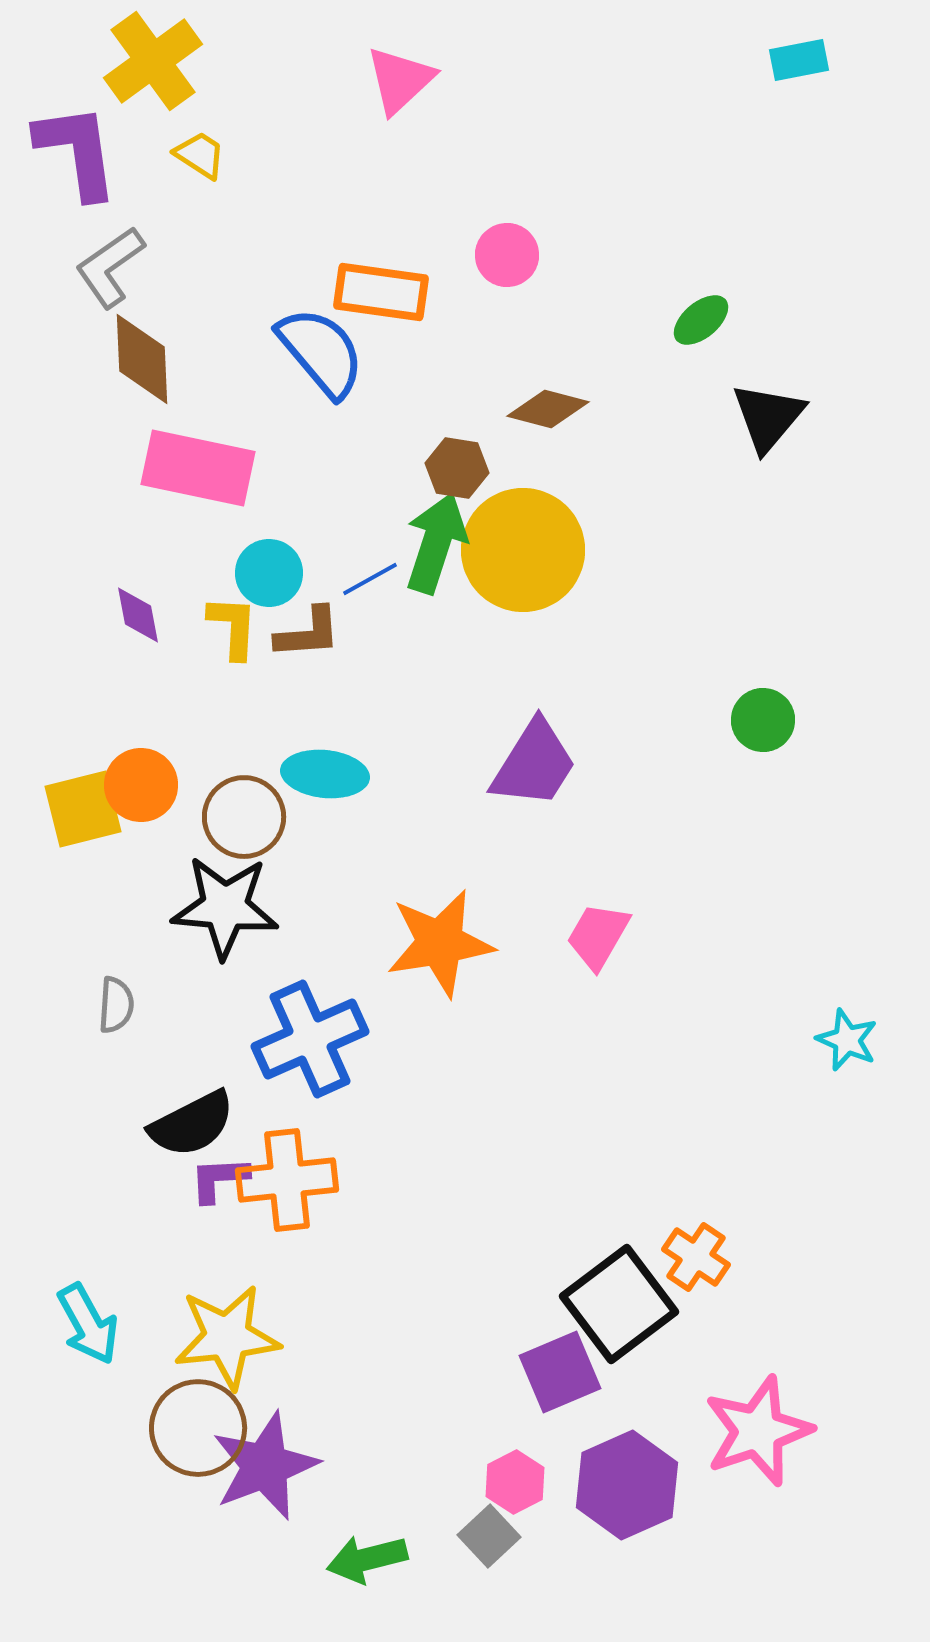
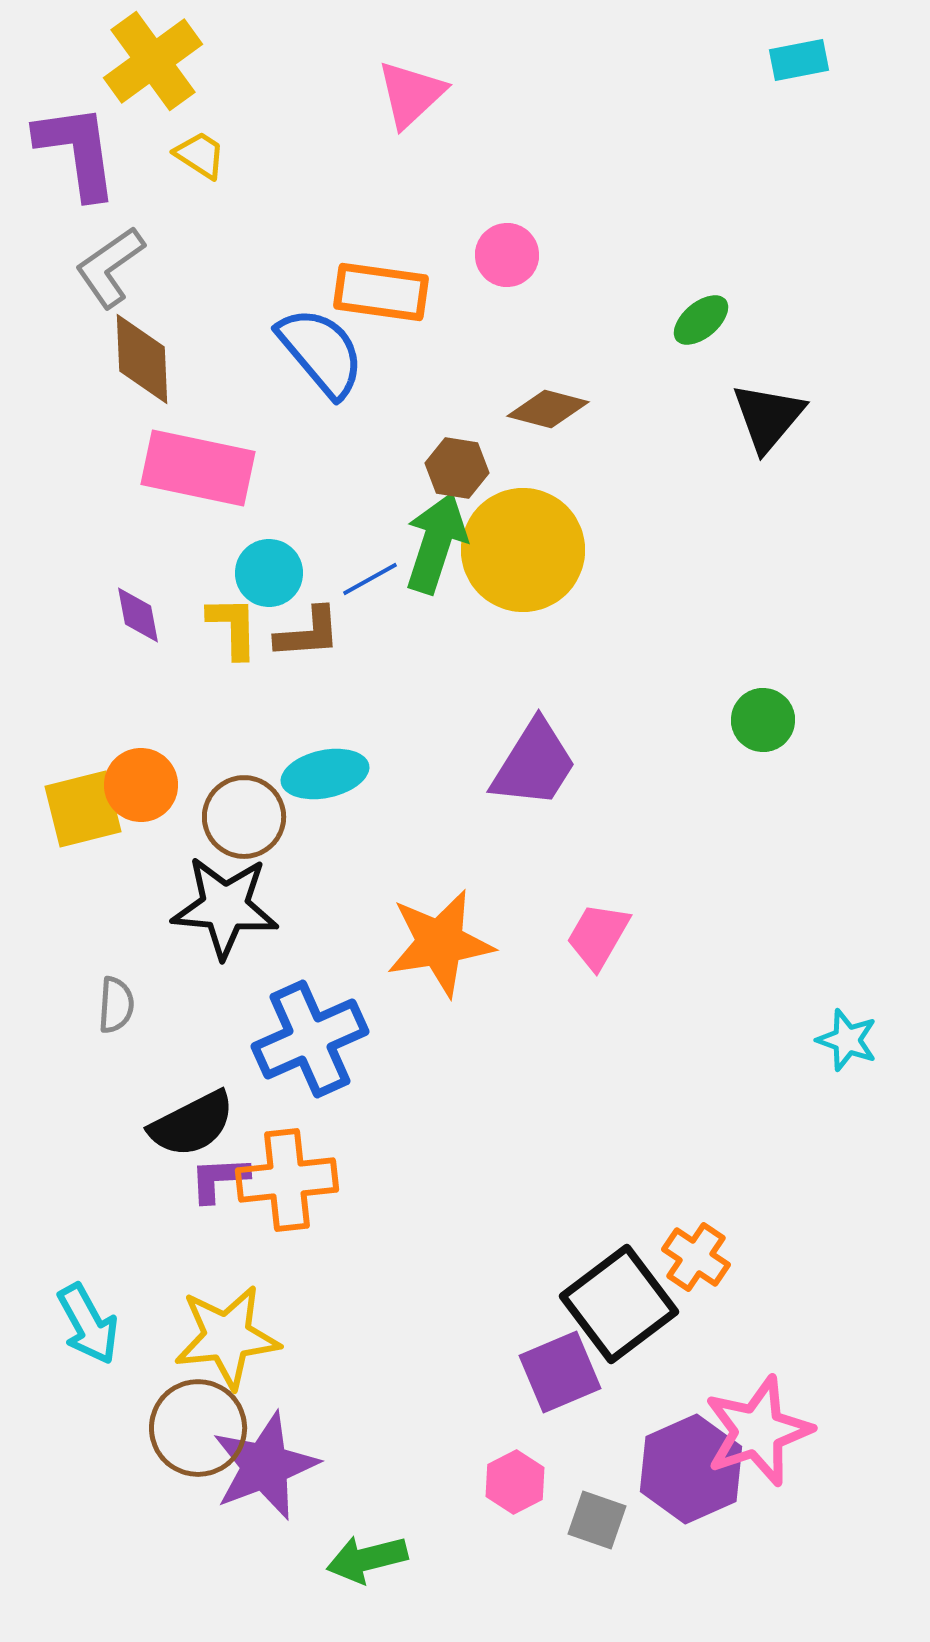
pink triangle at (400, 80): moved 11 px right, 14 px down
yellow L-shape at (233, 627): rotated 4 degrees counterclockwise
cyan ellipse at (325, 774): rotated 18 degrees counterclockwise
cyan star at (847, 1040): rotated 4 degrees counterclockwise
purple hexagon at (627, 1485): moved 64 px right, 16 px up
gray square at (489, 1536): moved 108 px right, 16 px up; rotated 28 degrees counterclockwise
